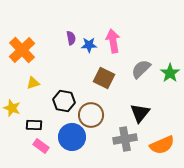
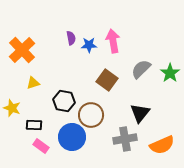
brown square: moved 3 px right, 2 px down; rotated 10 degrees clockwise
